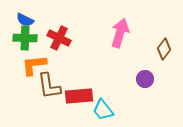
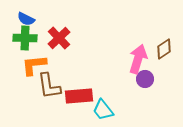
blue semicircle: moved 1 px right, 1 px up
pink arrow: moved 18 px right, 26 px down
red cross: rotated 20 degrees clockwise
brown diamond: rotated 20 degrees clockwise
